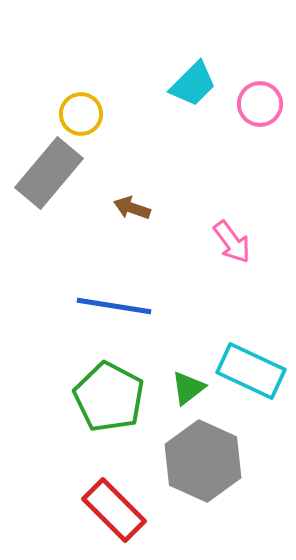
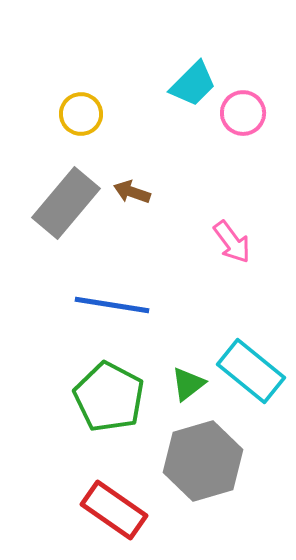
pink circle: moved 17 px left, 9 px down
gray rectangle: moved 17 px right, 30 px down
brown arrow: moved 16 px up
blue line: moved 2 px left, 1 px up
cyan rectangle: rotated 14 degrees clockwise
green triangle: moved 4 px up
gray hexagon: rotated 20 degrees clockwise
red rectangle: rotated 10 degrees counterclockwise
